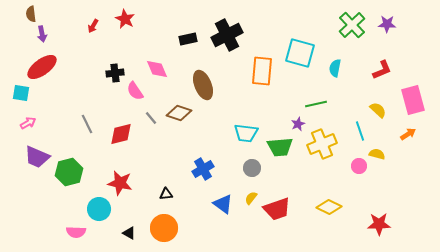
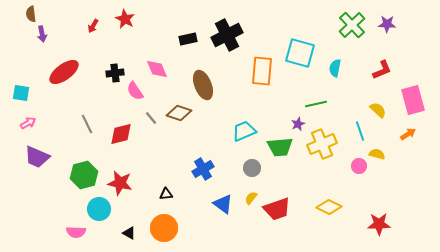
red ellipse at (42, 67): moved 22 px right, 5 px down
cyan trapezoid at (246, 133): moved 2 px left, 2 px up; rotated 150 degrees clockwise
green hexagon at (69, 172): moved 15 px right, 3 px down
